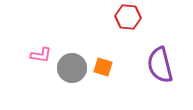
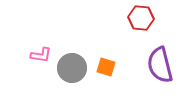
red hexagon: moved 13 px right, 1 px down
orange square: moved 3 px right
